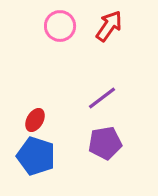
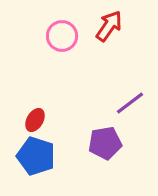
pink circle: moved 2 px right, 10 px down
purple line: moved 28 px right, 5 px down
